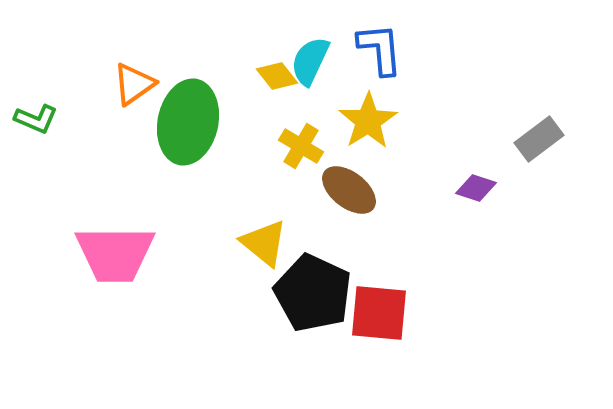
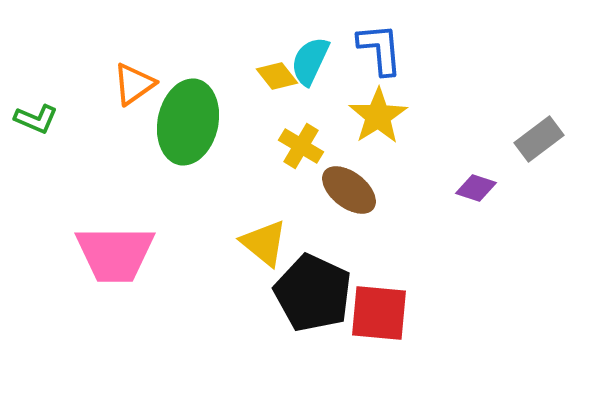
yellow star: moved 10 px right, 5 px up
